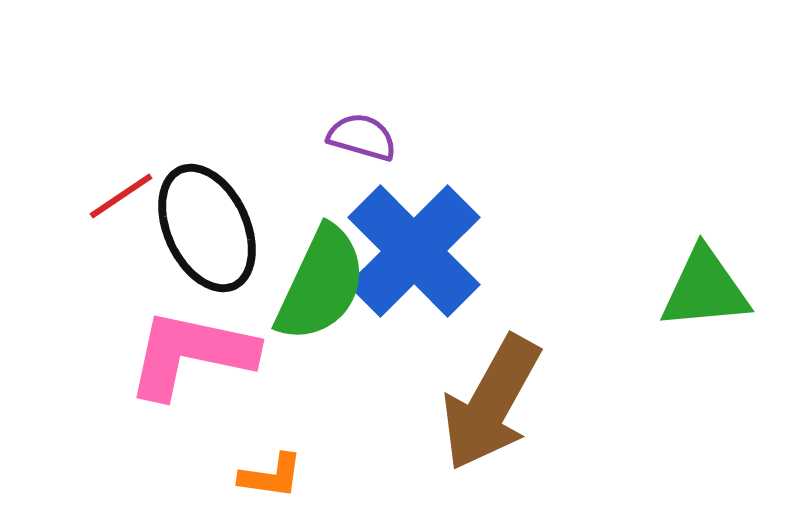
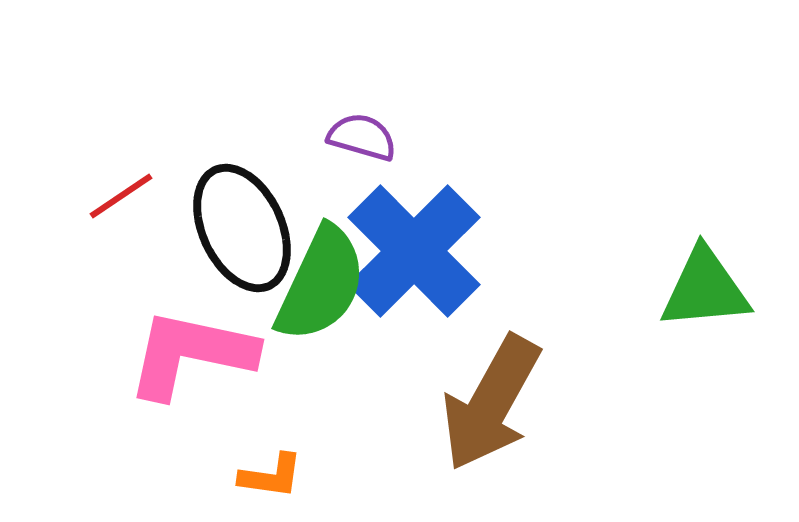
black ellipse: moved 35 px right
